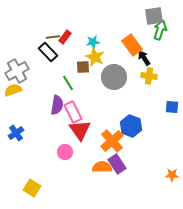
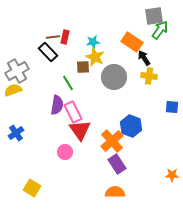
green arrow: rotated 18 degrees clockwise
red rectangle: rotated 24 degrees counterclockwise
orange rectangle: moved 3 px up; rotated 20 degrees counterclockwise
orange semicircle: moved 13 px right, 25 px down
